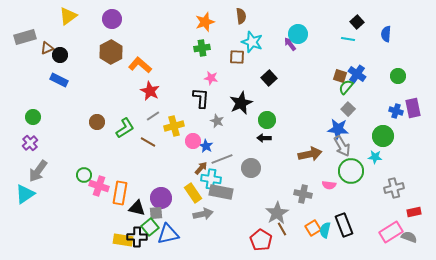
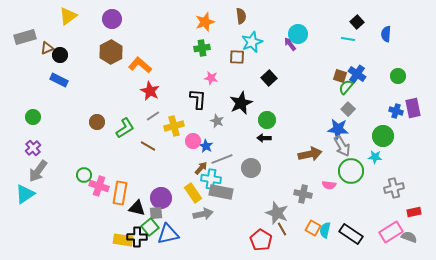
cyan star at (252, 42): rotated 30 degrees clockwise
black L-shape at (201, 98): moved 3 px left, 1 px down
brown line at (148, 142): moved 4 px down
purple cross at (30, 143): moved 3 px right, 5 px down
gray star at (277, 213): rotated 20 degrees counterclockwise
black rectangle at (344, 225): moved 7 px right, 9 px down; rotated 35 degrees counterclockwise
orange square at (313, 228): rotated 28 degrees counterclockwise
